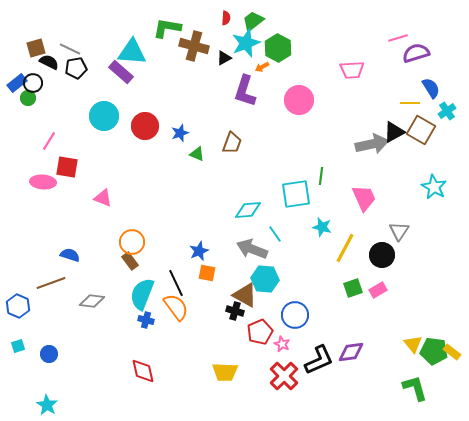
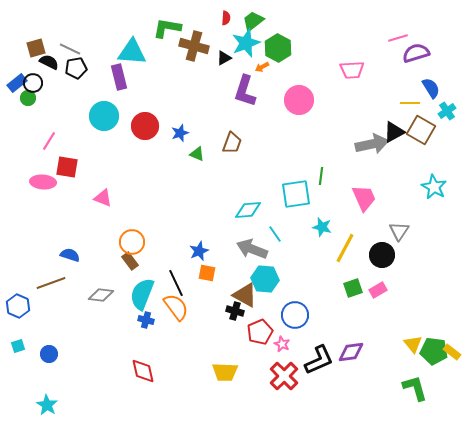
purple rectangle at (121, 72): moved 2 px left, 5 px down; rotated 35 degrees clockwise
gray diamond at (92, 301): moved 9 px right, 6 px up
